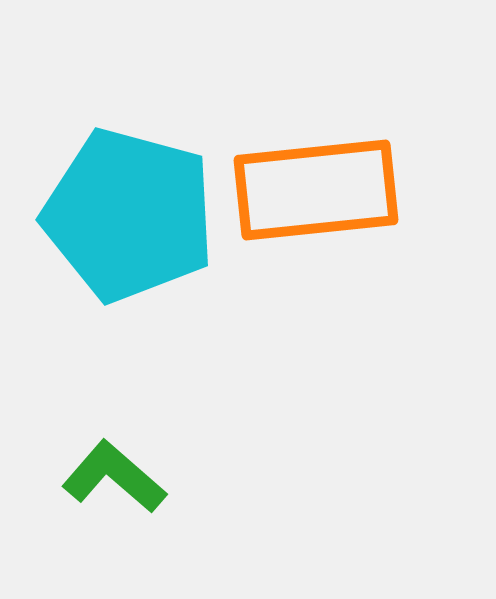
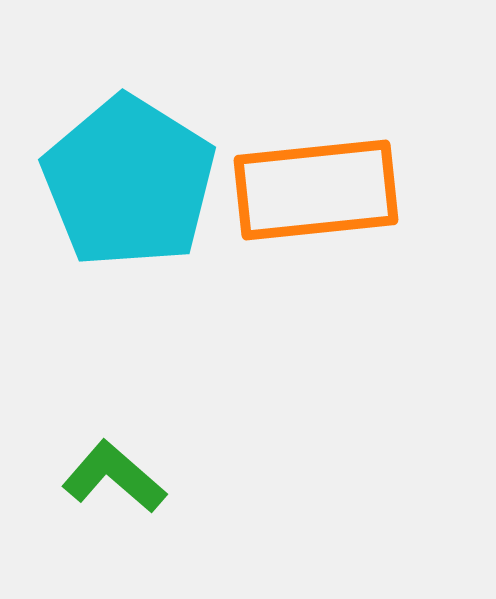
cyan pentagon: moved 33 px up; rotated 17 degrees clockwise
